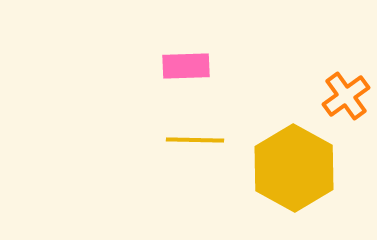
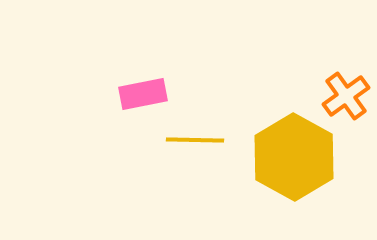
pink rectangle: moved 43 px left, 28 px down; rotated 9 degrees counterclockwise
yellow hexagon: moved 11 px up
